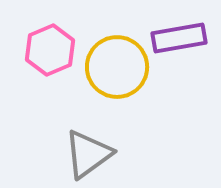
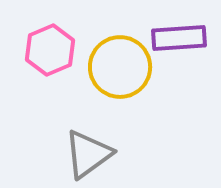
purple rectangle: rotated 6 degrees clockwise
yellow circle: moved 3 px right
